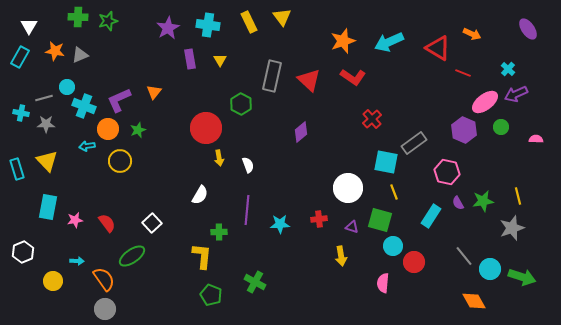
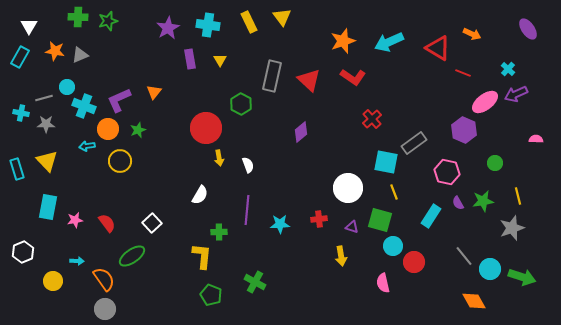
green circle at (501, 127): moved 6 px left, 36 px down
pink semicircle at (383, 283): rotated 18 degrees counterclockwise
